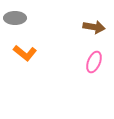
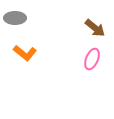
brown arrow: moved 1 px right, 1 px down; rotated 30 degrees clockwise
pink ellipse: moved 2 px left, 3 px up
